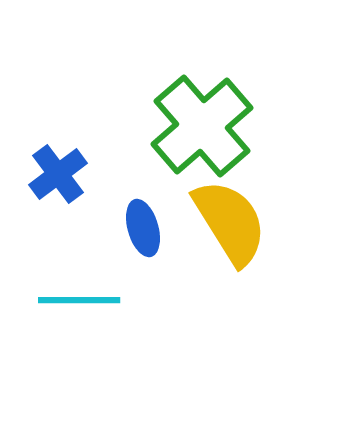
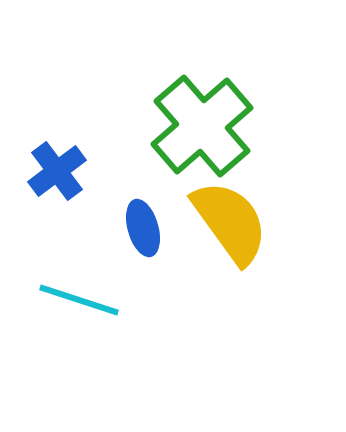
blue cross: moved 1 px left, 3 px up
yellow semicircle: rotated 4 degrees counterclockwise
cyan line: rotated 18 degrees clockwise
